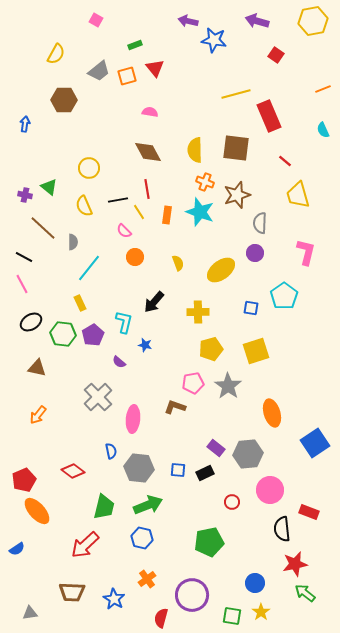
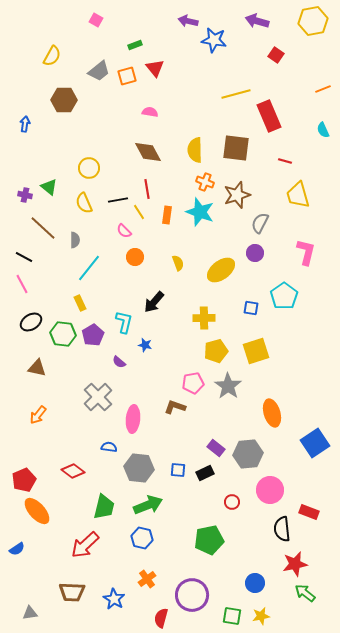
yellow semicircle at (56, 54): moved 4 px left, 2 px down
red line at (285, 161): rotated 24 degrees counterclockwise
yellow semicircle at (84, 206): moved 3 px up
gray semicircle at (260, 223): rotated 25 degrees clockwise
gray semicircle at (73, 242): moved 2 px right, 2 px up
yellow cross at (198, 312): moved 6 px right, 6 px down
yellow pentagon at (211, 349): moved 5 px right, 2 px down
blue semicircle at (111, 451): moved 2 px left, 4 px up; rotated 70 degrees counterclockwise
green pentagon at (209, 542): moved 2 px up
yellow star at (261, 612): moved 4 px down; rotated 24 degrees clockwise
